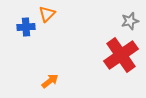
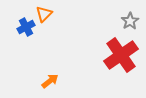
orange triangle: moved 3 px left
gray star: rotated 18 degrees counterclockwise
blue cross: rotated 24 degrees counterclockwise
